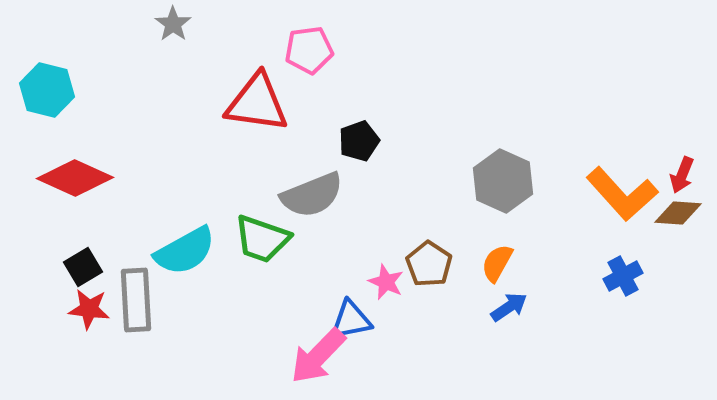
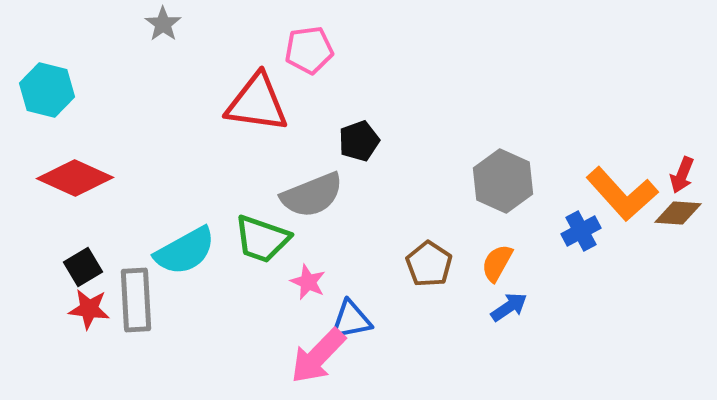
gray star: moved 10 px left
blue cross: moved 42 px left, 45 px up
pink star: moved 78 px left
